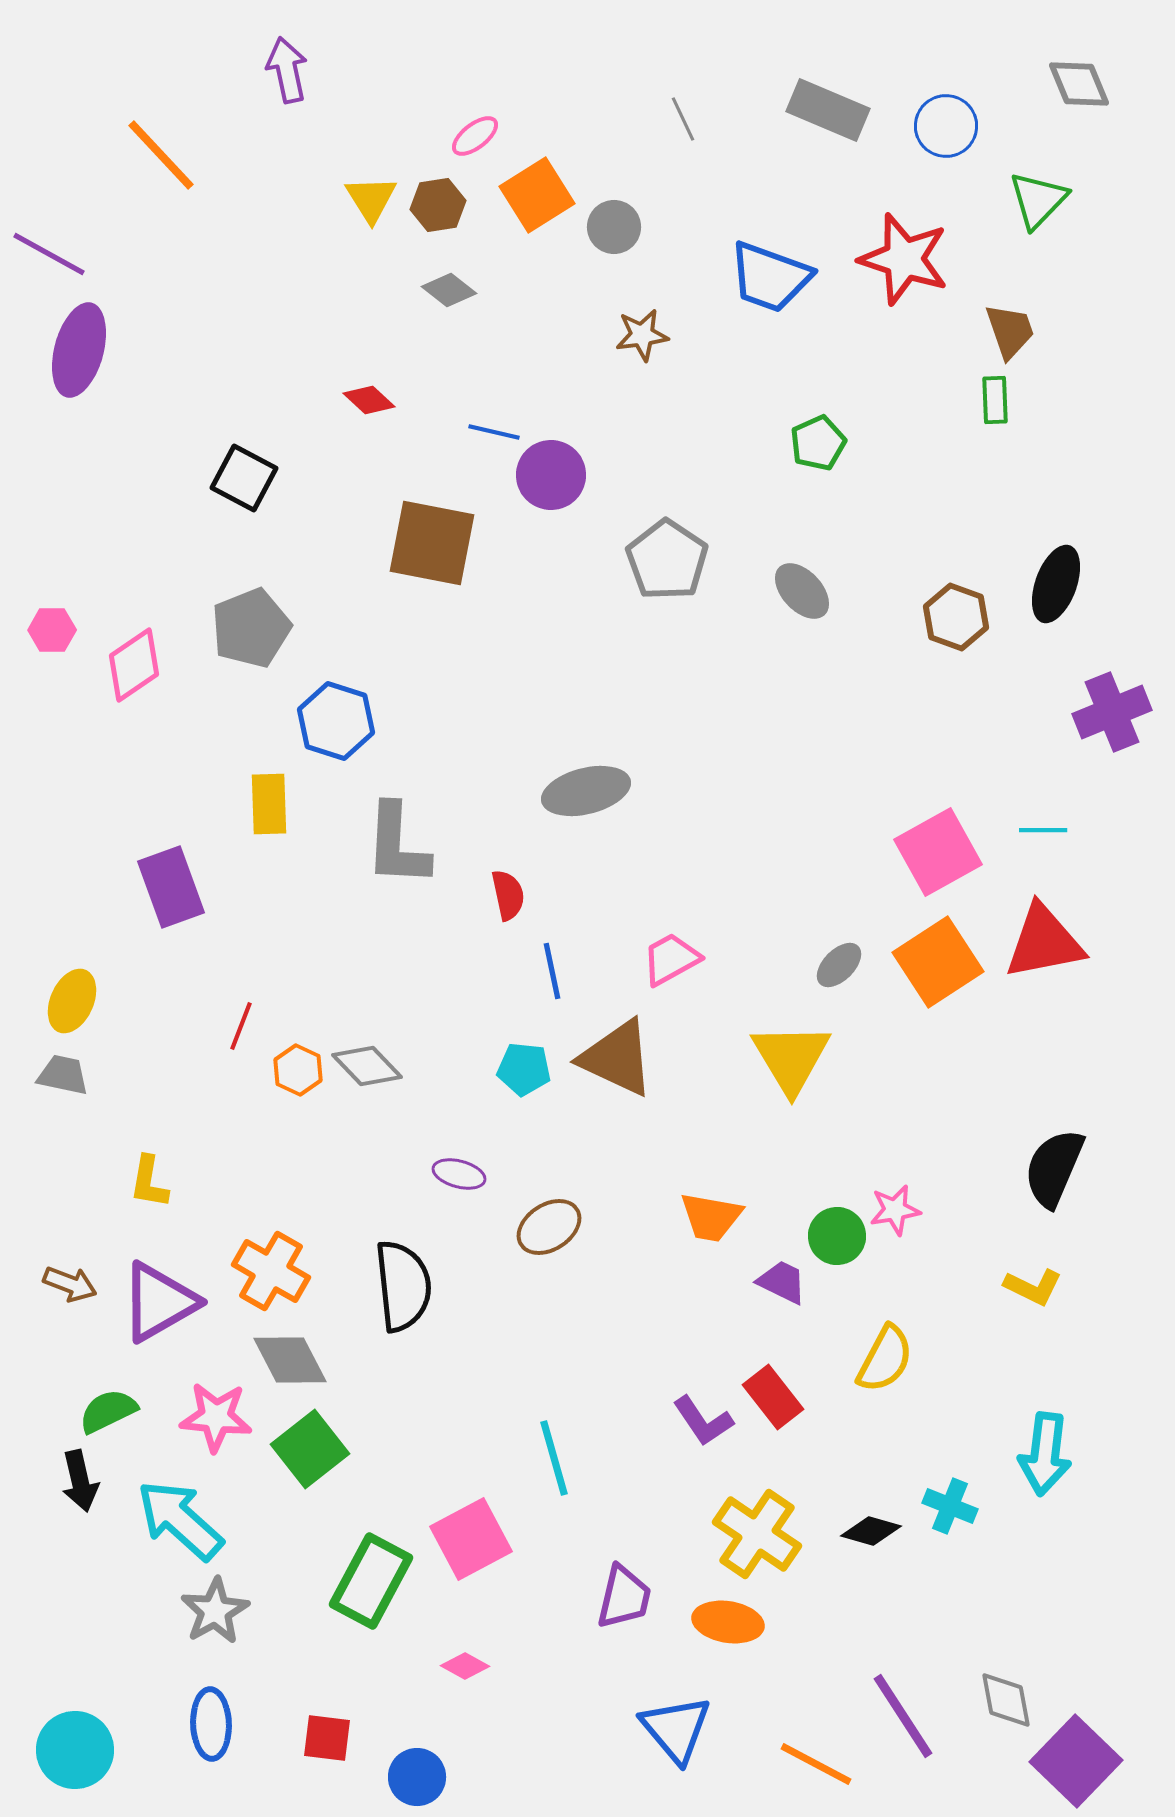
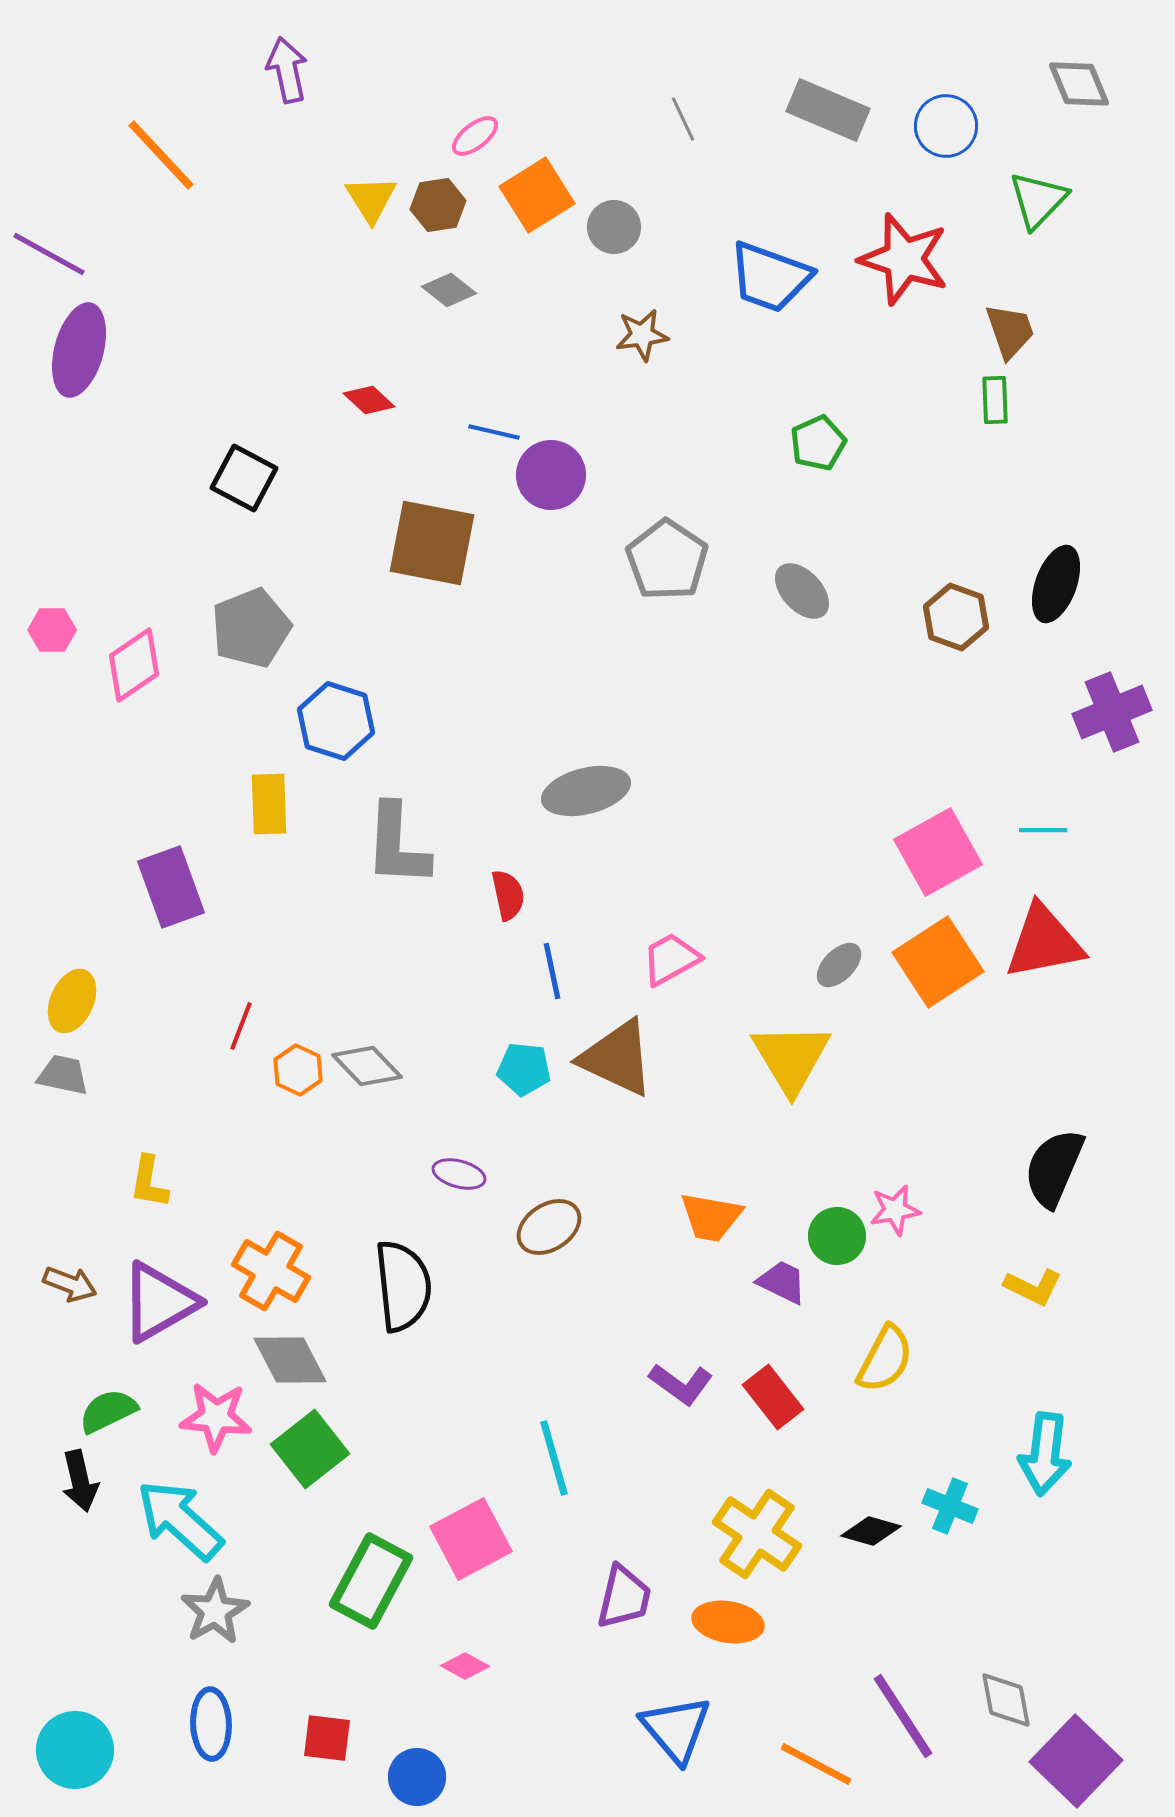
purple L-shape at (703, 1421): moved 22 px left, 37 px up; rotated 20 degrees counterclockwise
